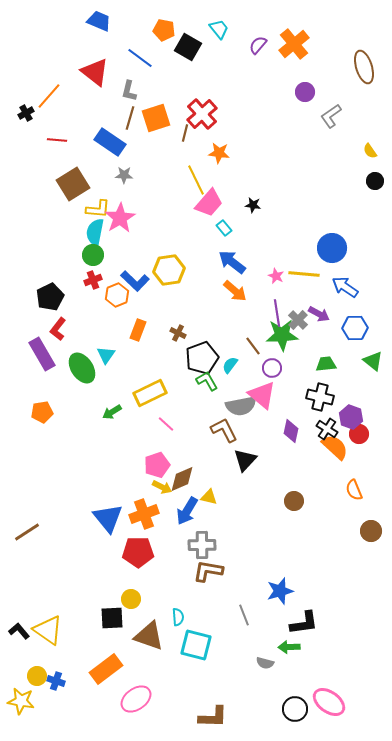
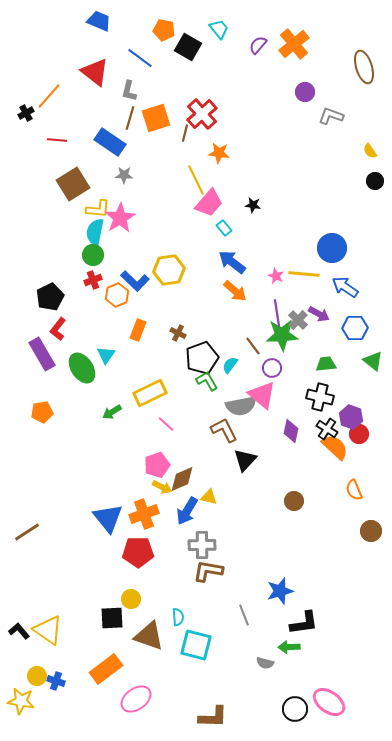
gray L-shape at (331, 116): rotated 55 degrees clockwise
